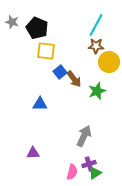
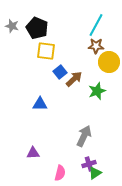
gray star: moved 4 px down
brown arrow: rotated 96 degrees counterclockwise
pink semicircle: moved 12 px left, 1 px down
